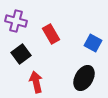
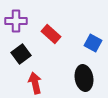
purple cross: rotated 15 degrees counterclockwise
red rectangle: rotated 18 degrees counterclockwise
black ellipse: rotated 40 degrees counterclockwise
red arrow: moved 1 px left, 1 px down
